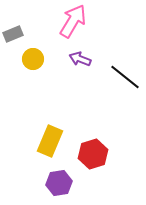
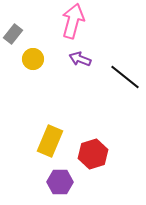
pink arrow: rotated 16 degrees counterclockwise
gray rectangle: rotated 30 degrees counterclockwise
purple hexagon: moved 1 px right, 1 px up; rotated 10 degrees clockwise
